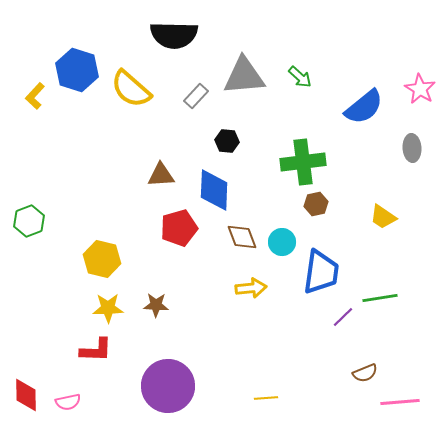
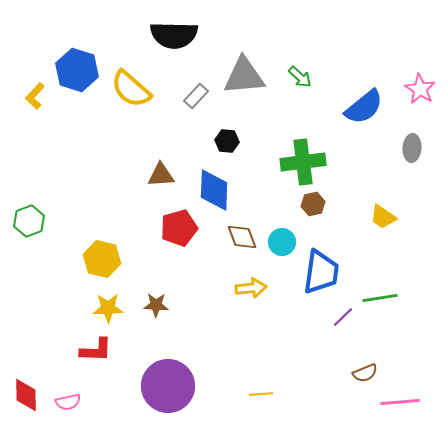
gray ellipse: rotated 8 degrees clockwise
brown hexagon: moved 3 px left
yellow line: moved 5 px left, 4 px up
